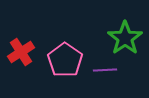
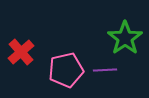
red cross: rotated 8 degrees counterclockwise
pink pentagon: moved 1 px right, 10 px down; rotated 24 degrees clockwise
